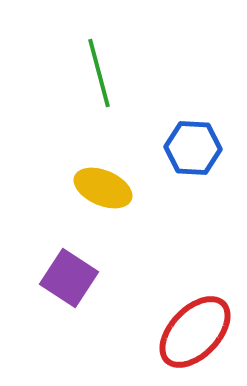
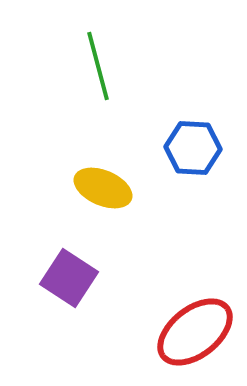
green line: moved 1 px left, 7 px up
red ellipse: rotated 8 degrees clockwise
